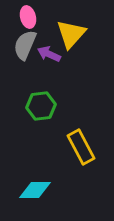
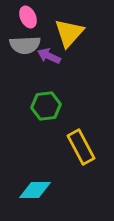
pink ellipse: rotated 10 degrees counterclockwise
yellow triangle: moved 2 px left, 1 px up
gray semicircle: rotated 116 degrees counterclockwise
purple arrow: moved 2 px down
green hexagon: moved 5 px right
